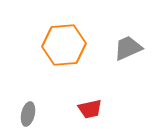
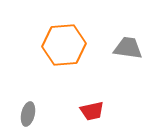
gray trapezoid: rotated 32 degrees clockwise
red trapezoid: moved 2 px right, 2 px down
